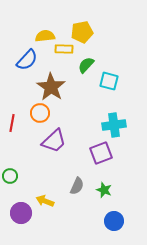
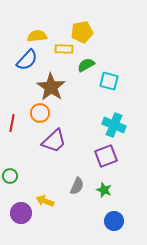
yellow semicircle: moved 8 px left
green semicircle: rotated 18 degrees clockwise
cyan cross: rotated 30 degrees clockwise
purple square: moved 5 px right, 3 px down
